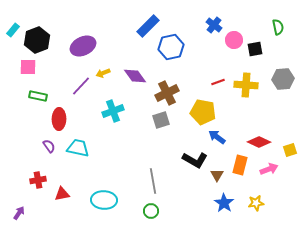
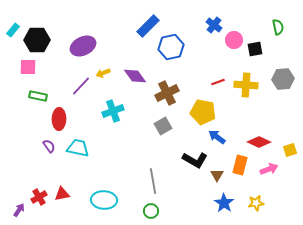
black hexagon: rotated 20 degrees clockwise
gray square: moved 2 px right, 6 px down; rotated 12 degrees counterclockwise
red cross: moved 1 px right, 17 px down; rotated 21 degrees counterclockwise
purple arrow: moved 3 px up
